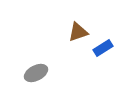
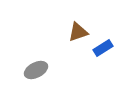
gray ellipse: moved 3 px up
